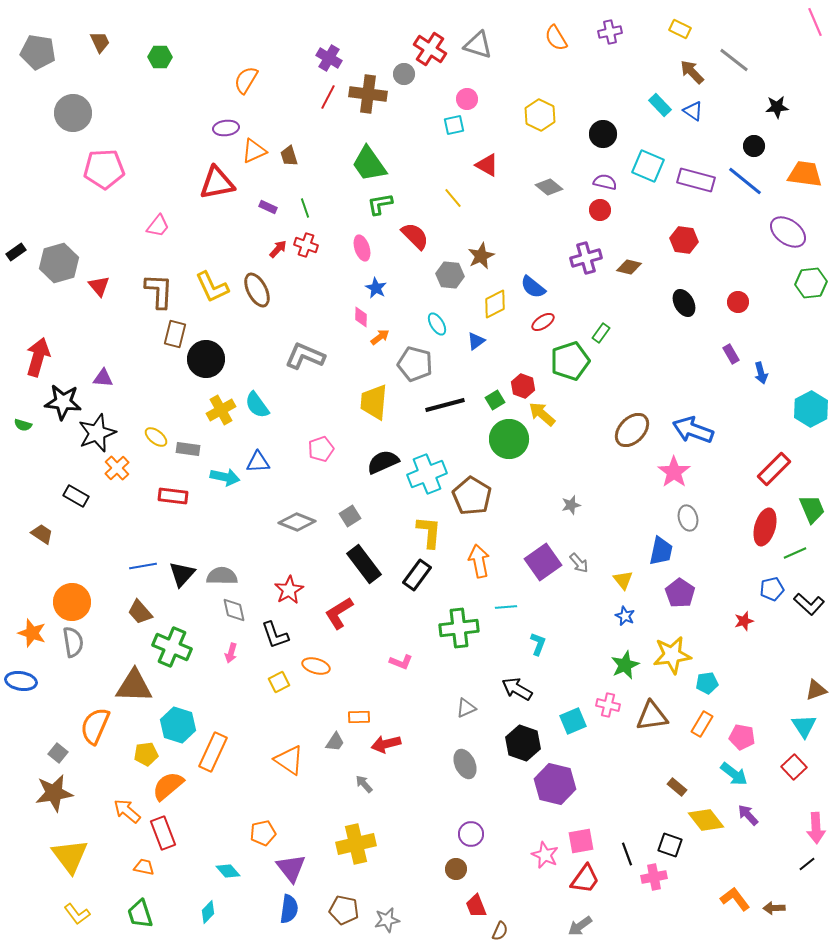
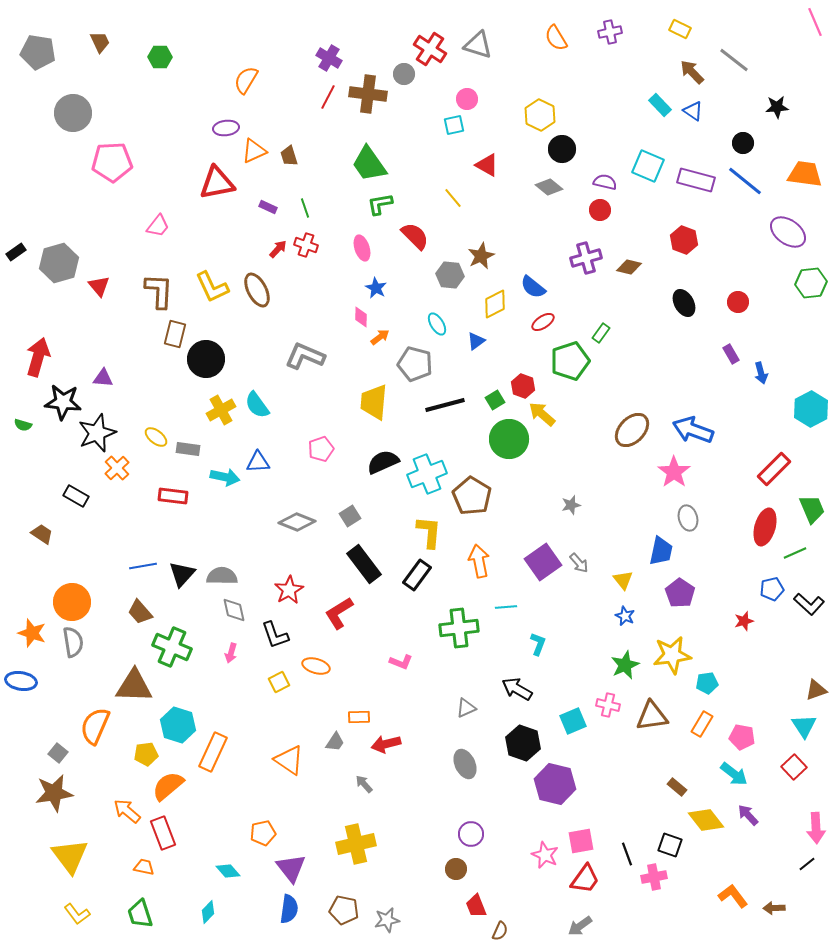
black circle at (603, 134): moved 41 px left, 15 px down
black circle at (754, 146): moved 11 px left, 3 px up
pink pentagon at (104, 169): moved 8 px right, 7 px up
red hexagon at (684, 240): rotated 12 degrees clockwise
orange L-shape at (735, 899): moved 2 px left, 3 px up
